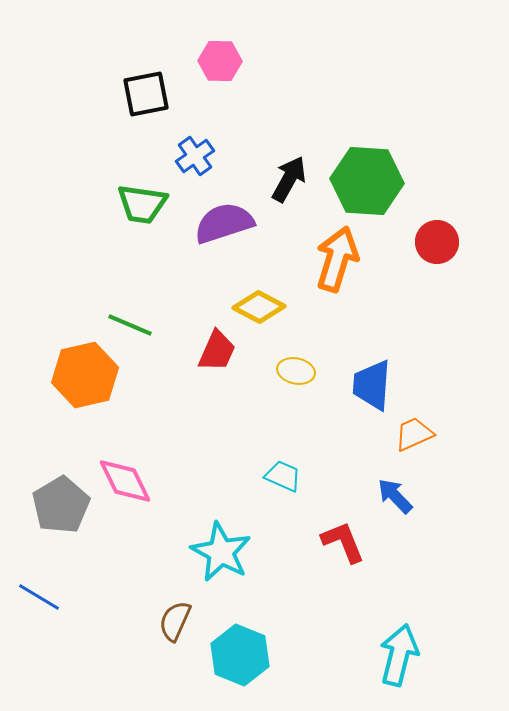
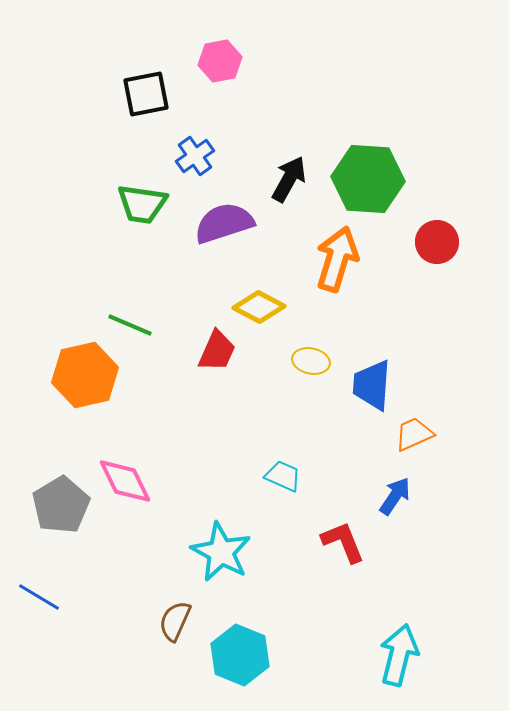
pink hexagon: rotated 12 degrees counterclockwise
green hexagon: moved 1 px right, 2 px up
yellow ellipse: moved 15 px right, 10 px up
blue arrow: rotated 78 degrees clockwise
